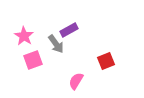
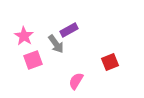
red square: moved 4 px right, 1 px down
